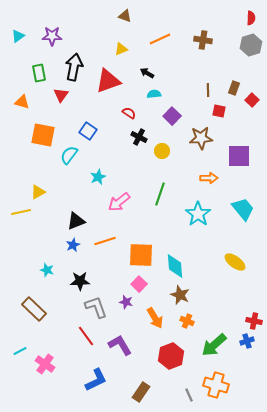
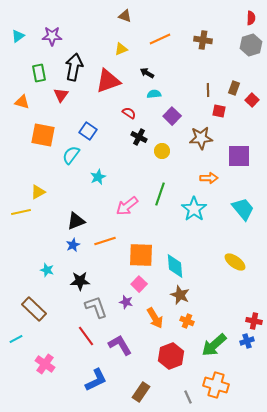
cyan semicircle at (69, 155): moved 2 px right
pink arrow at (119, 202): moved 8 px right, 4 px down
cyan star at (198, 214): moved 4 px left, 5 px up
cyan line at (20, 351): moved 4 px left, 12 px up
gray line at (189, 395): moved 1 px left, 2 px down
